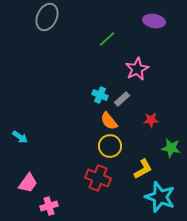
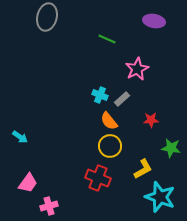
gray ellipse: rotated 12 degrees counterclockwise
green line: rotated 66 degrees clockwise
